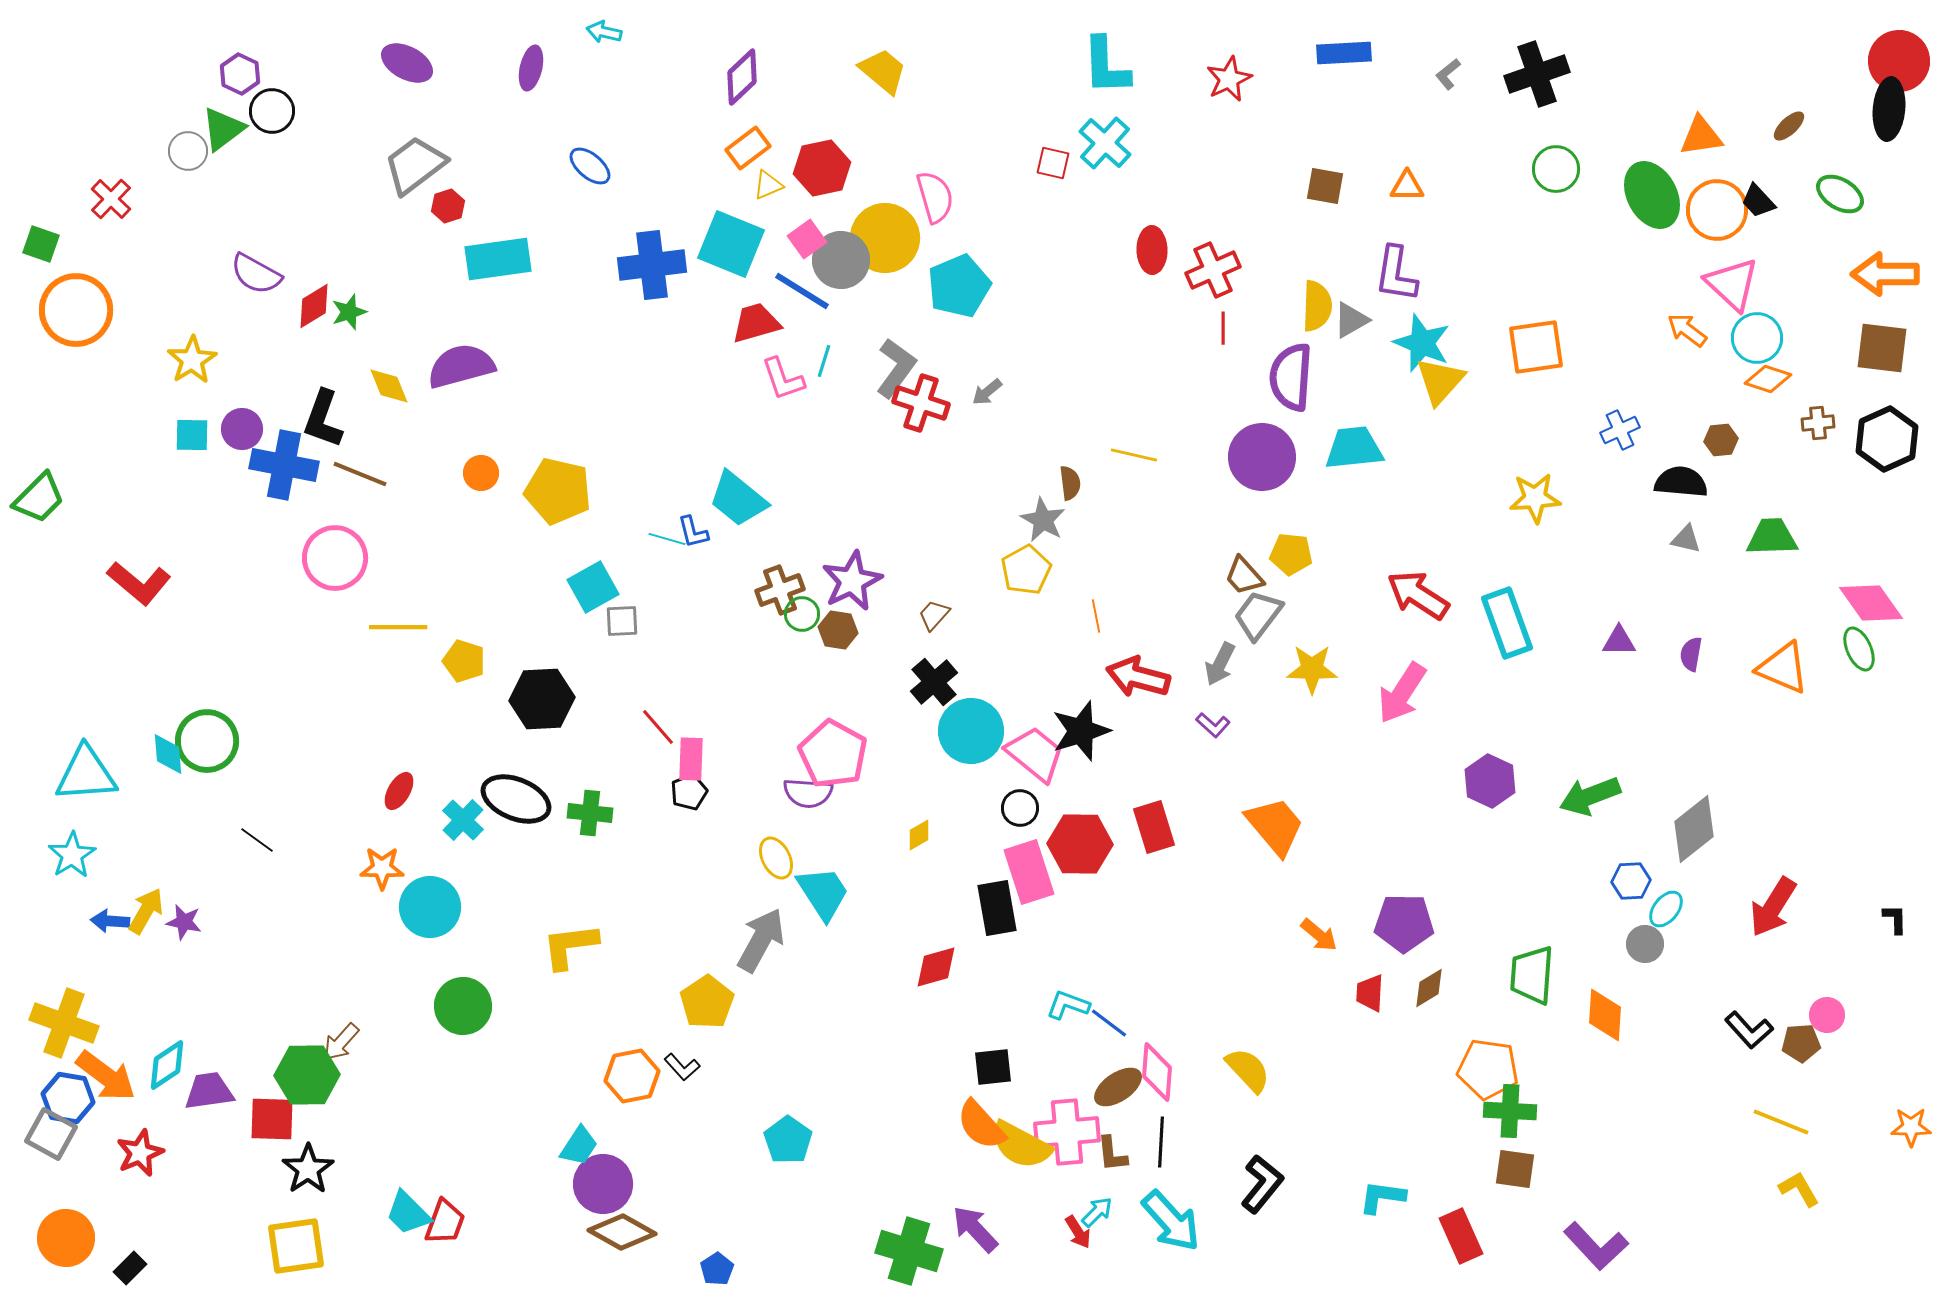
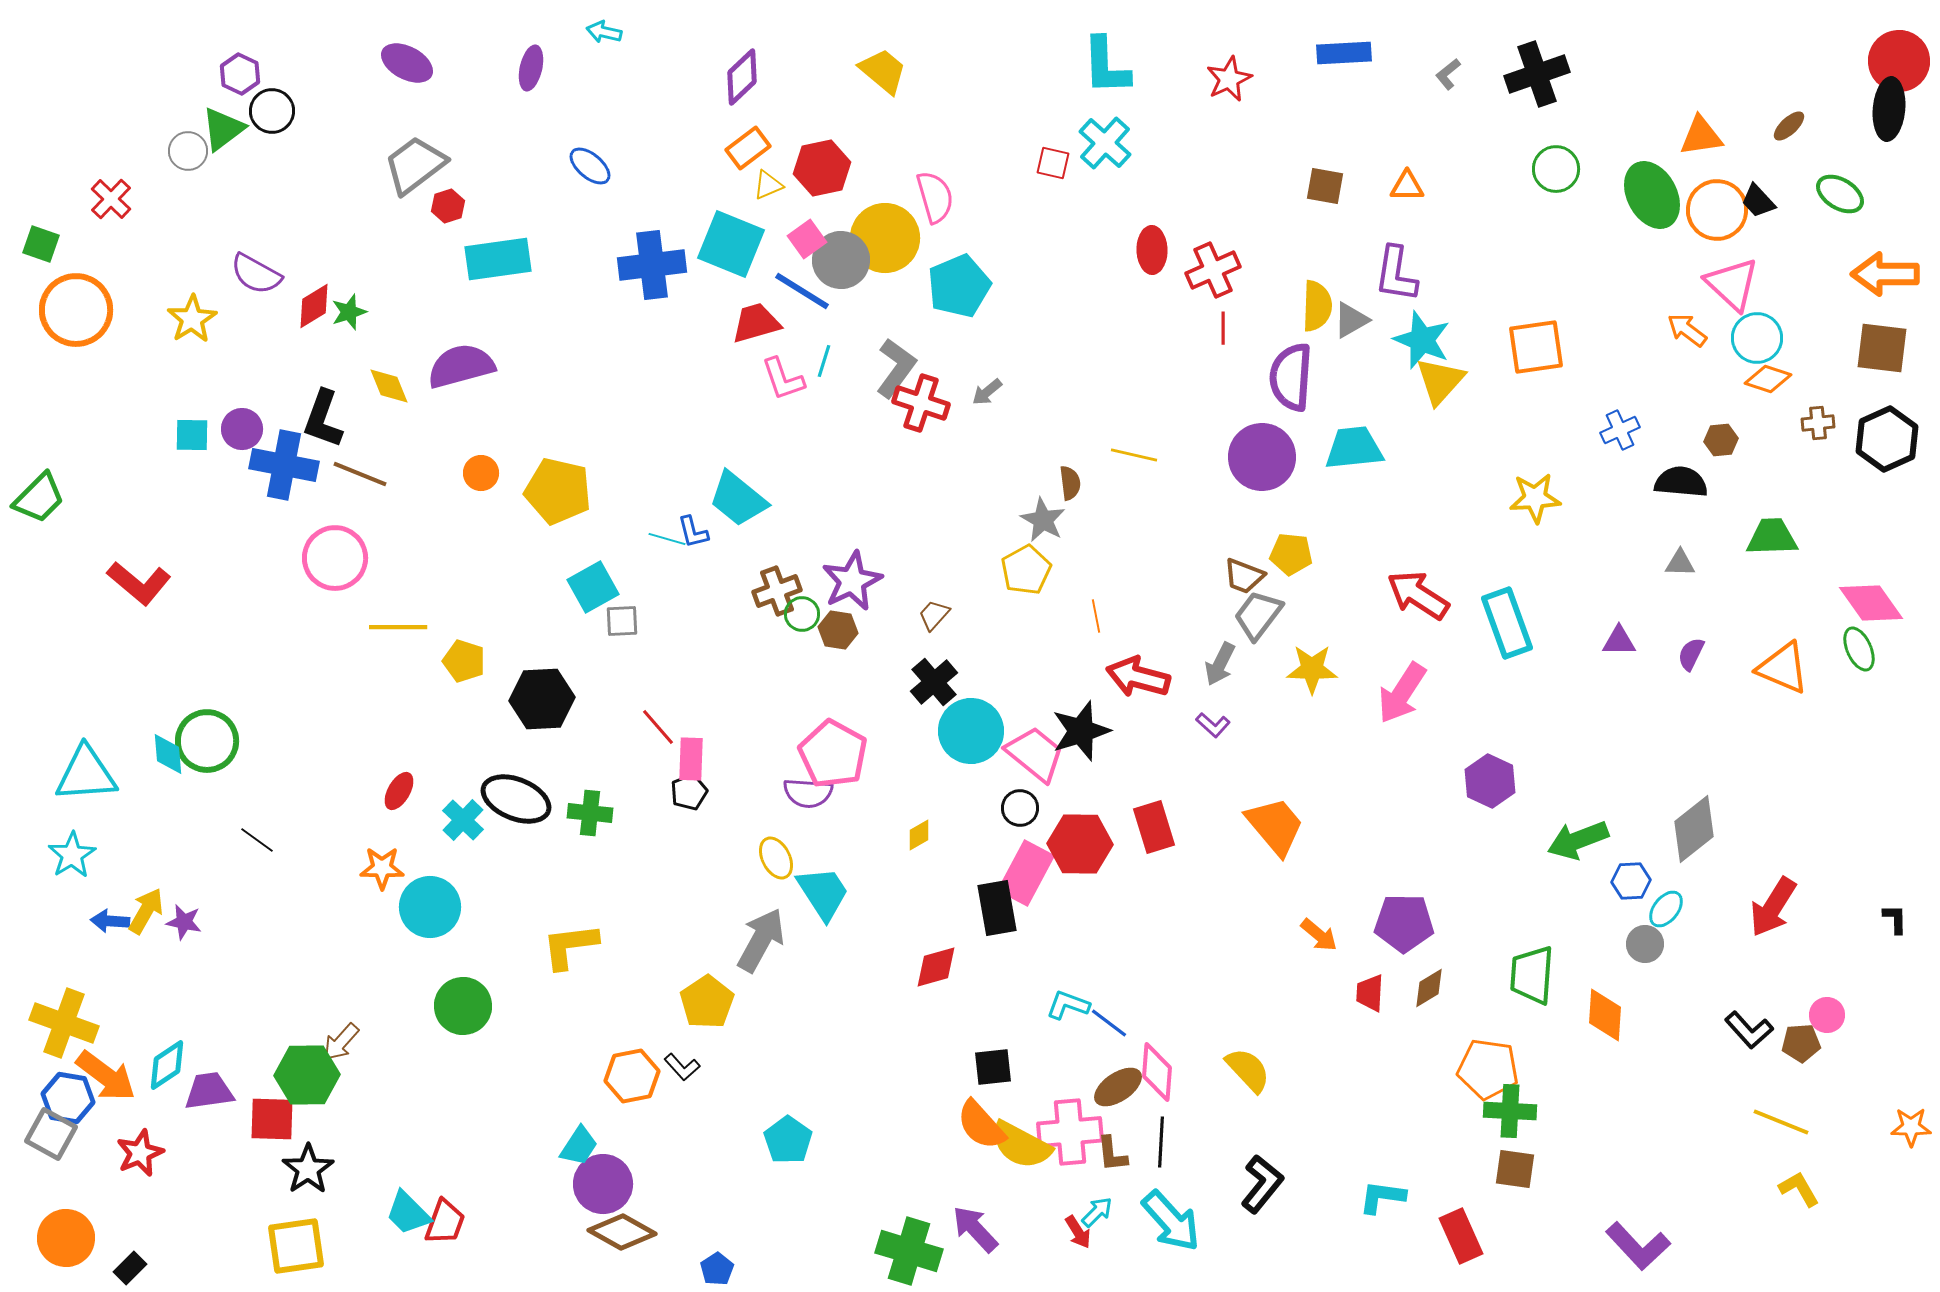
cyan star at (1422, 343): moved 3 px up
yellow star at (192, 360): moved 41 px up
gray triangle at (1686, 539): moved 6 px left, 24 px down; rotated 12 degrees counterclockwise
brown trapezoid at (1244, 576): rotated 27 degrees counterclockwise
brown cross at (780, 590): moved 3 px left, 1 px down
purple semicircle at (1691, 654): rotated 16 degrees clockwise
green arrow at (1590, 796): moved 12 px left, 44 px down
pink rectangle at (1029, 872): moved 3 px left, 1 px down; rotated 46 degrees clockwise
pink cross at (1067, 1132): moved 3 px right
purple L-shape at (1596, 1246): moved 42 px right
